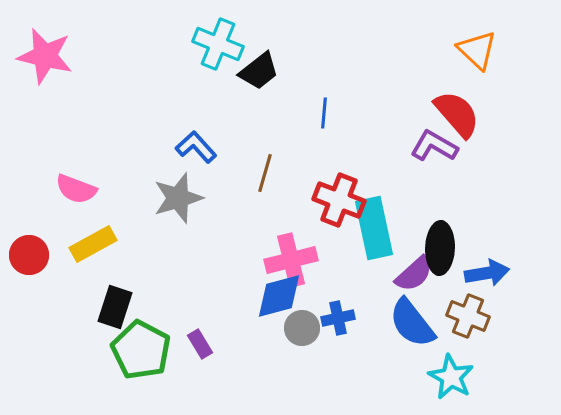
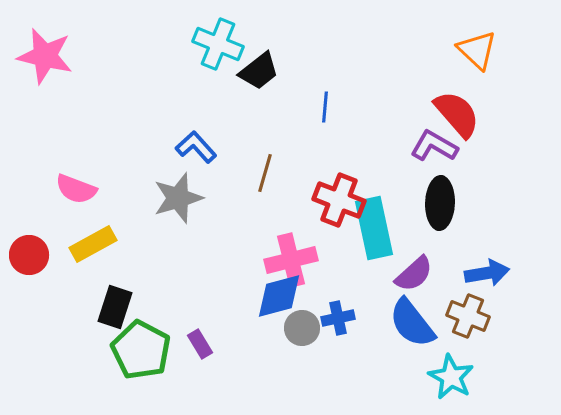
blue line: moved 1 px right, 6 px up
black ellipse: moved 45 px up
